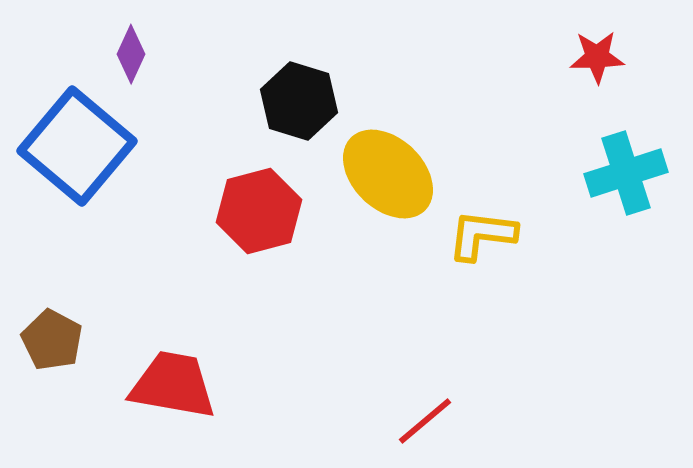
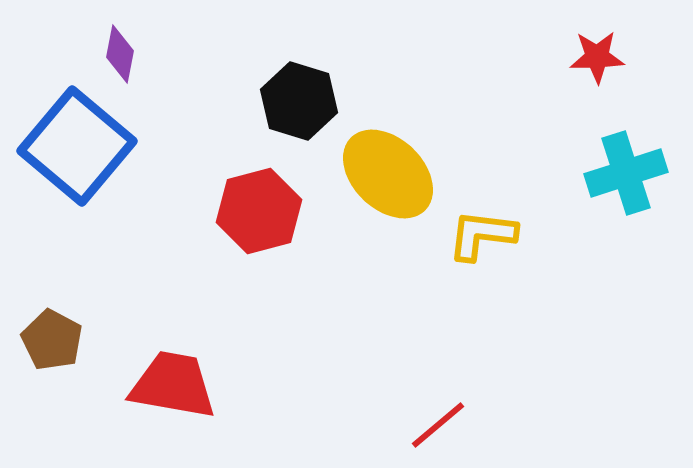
purple diamond: moved 11 px left; rotated 14 degrees counterclockwise
red line: moved 13 px right, 4 px down
